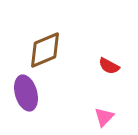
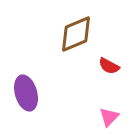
brown diamond: moved 31 px right, 16 px up
pink triangle: moved 5 px right
